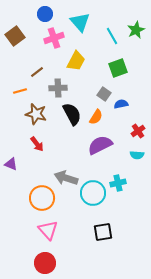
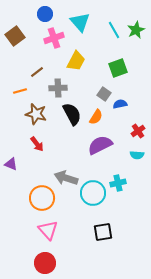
cyan line: moved 2 px right, 6 px up
blue semicircle: moved 1 px left
